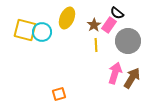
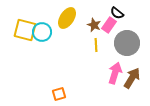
yellow ellipse: rotated 10 degrees clockwise
brown star: rotated 16 degrees counterclockwise
gray circle: moved 1 px left, 2 px down
